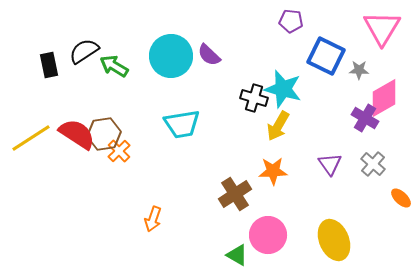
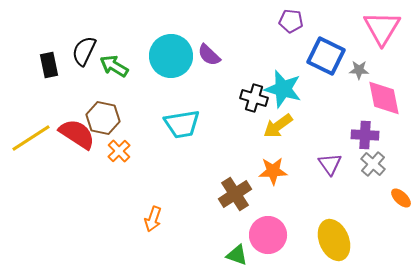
black semicircle: rotated 32 degrees counterclockwise
pink diamond: rotated 72 degrees counterclockwise
purple cross: moved 17 px down; rotated 28 degrees counterclockwise
yellow arrow: rotated 24 degrees clockwise
brown hexagon: moved 1 px left, 16 px up; rotated 20 degrees clockwise
green triangle: rotated 10 degrees counterclockwise
